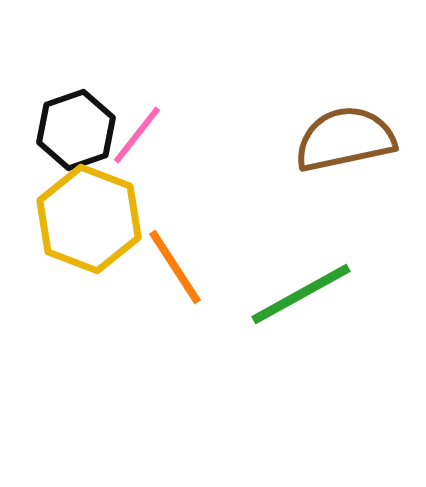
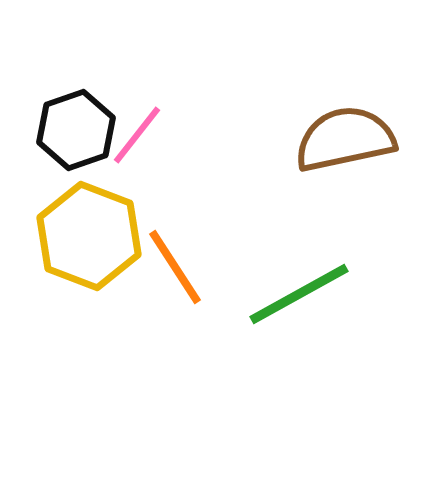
yellow hexagon: moved 17 px down
green line: moved 2 px left
